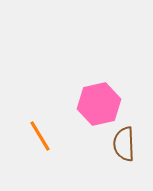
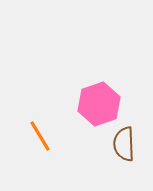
pink hexagon: rotated 6 degrees counterclockwise
